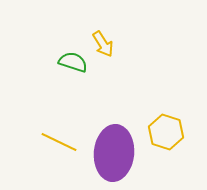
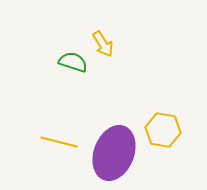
yellow hexagon: moved 3 px left, 2 px up; rotated 8 degrees counterclockwise
yellow line: rotated 12 degrees counterclockwise
purple ellipse: rotated 16 degrees clockwise
